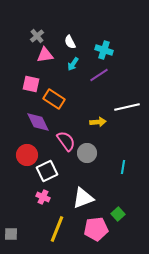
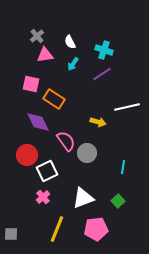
purple line: moved 3 px right, 1 px up
yellow arrow: rotated 21 degrees clockwise
pink cross: rotated 24 degrees clockwise
green square: moved 13 px up
